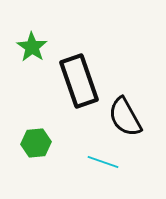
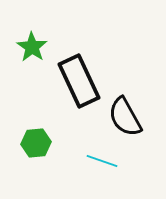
black rectangle: rotated 6 degrees counterclockwise
cyan line: moved 1 px left, 1 px up
